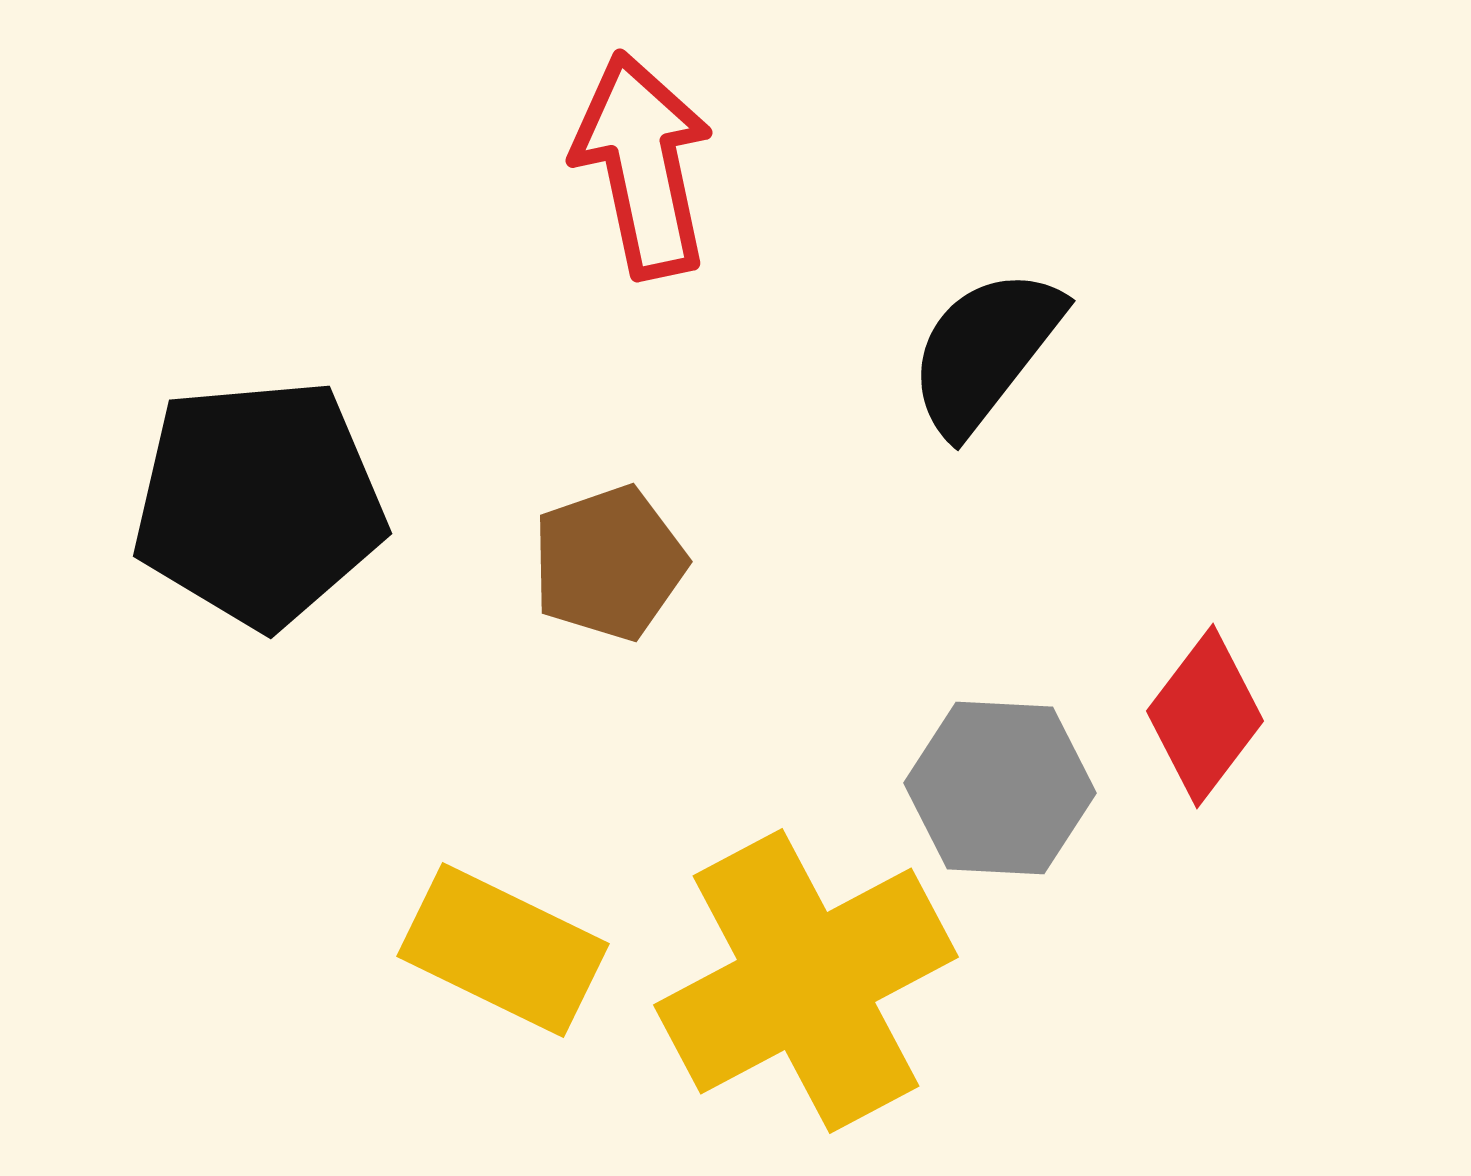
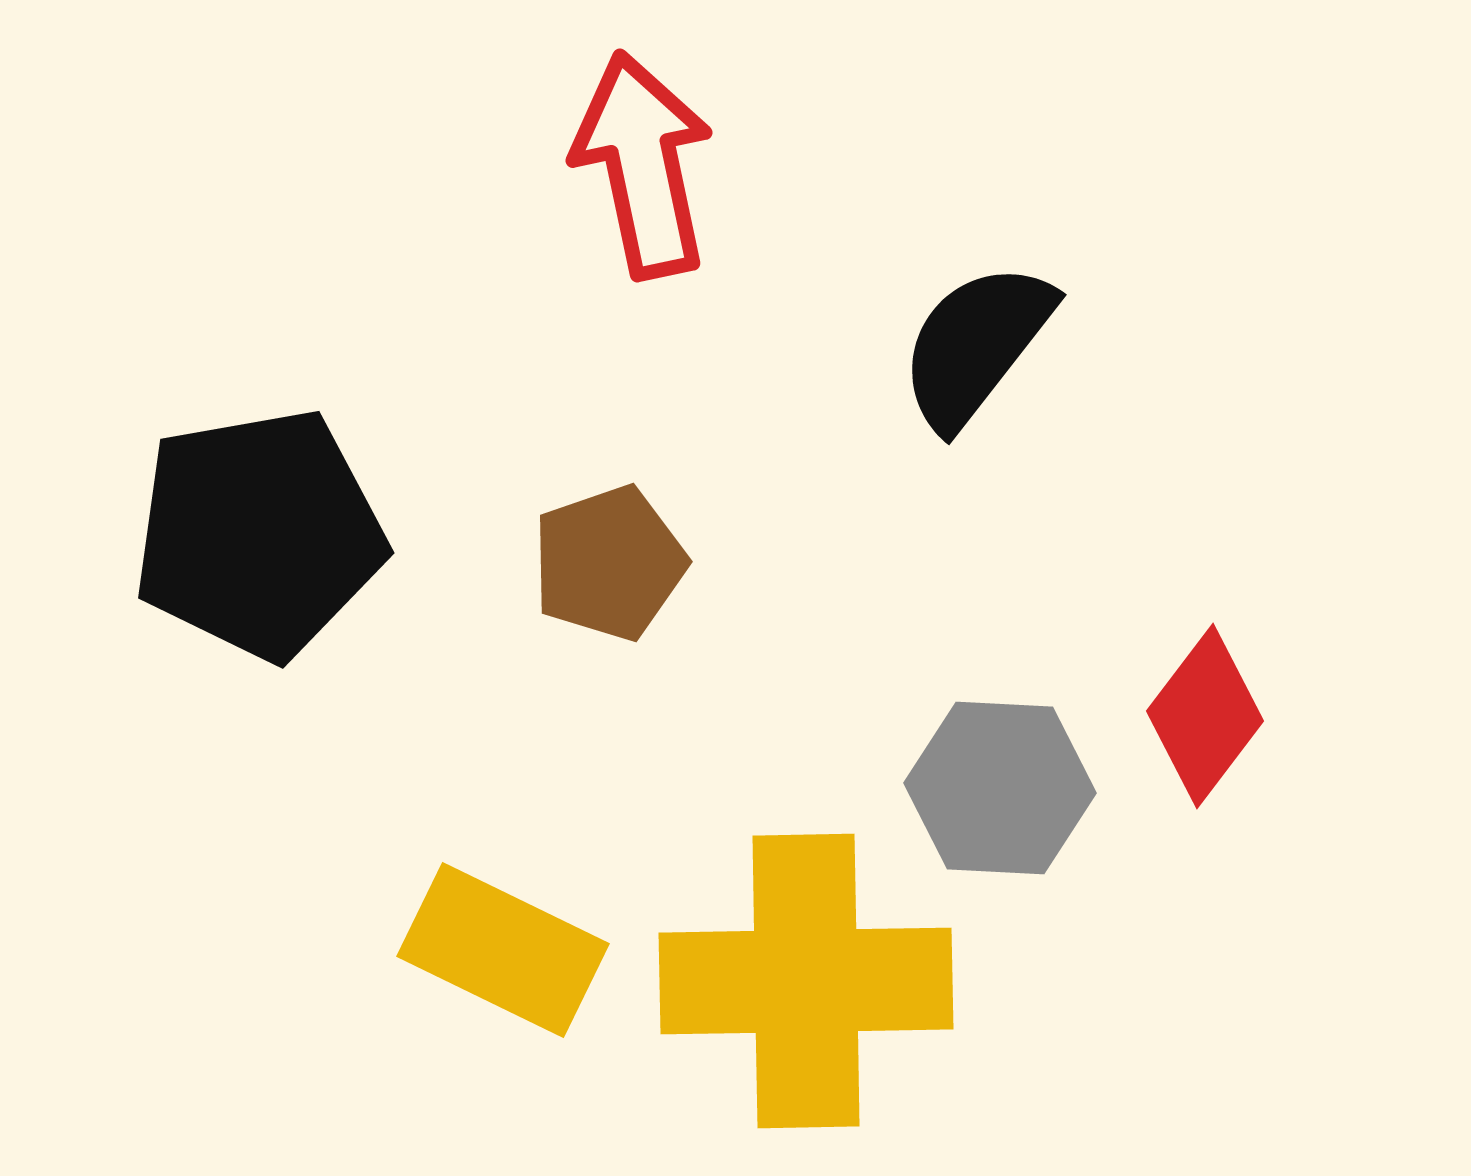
black semicircle: moved 9 px left, 6 px up
black pentagon: moved 31 px down; rotated 5 degrees counterclockwise
yellow cross: rotated 27 degrees clockwise
